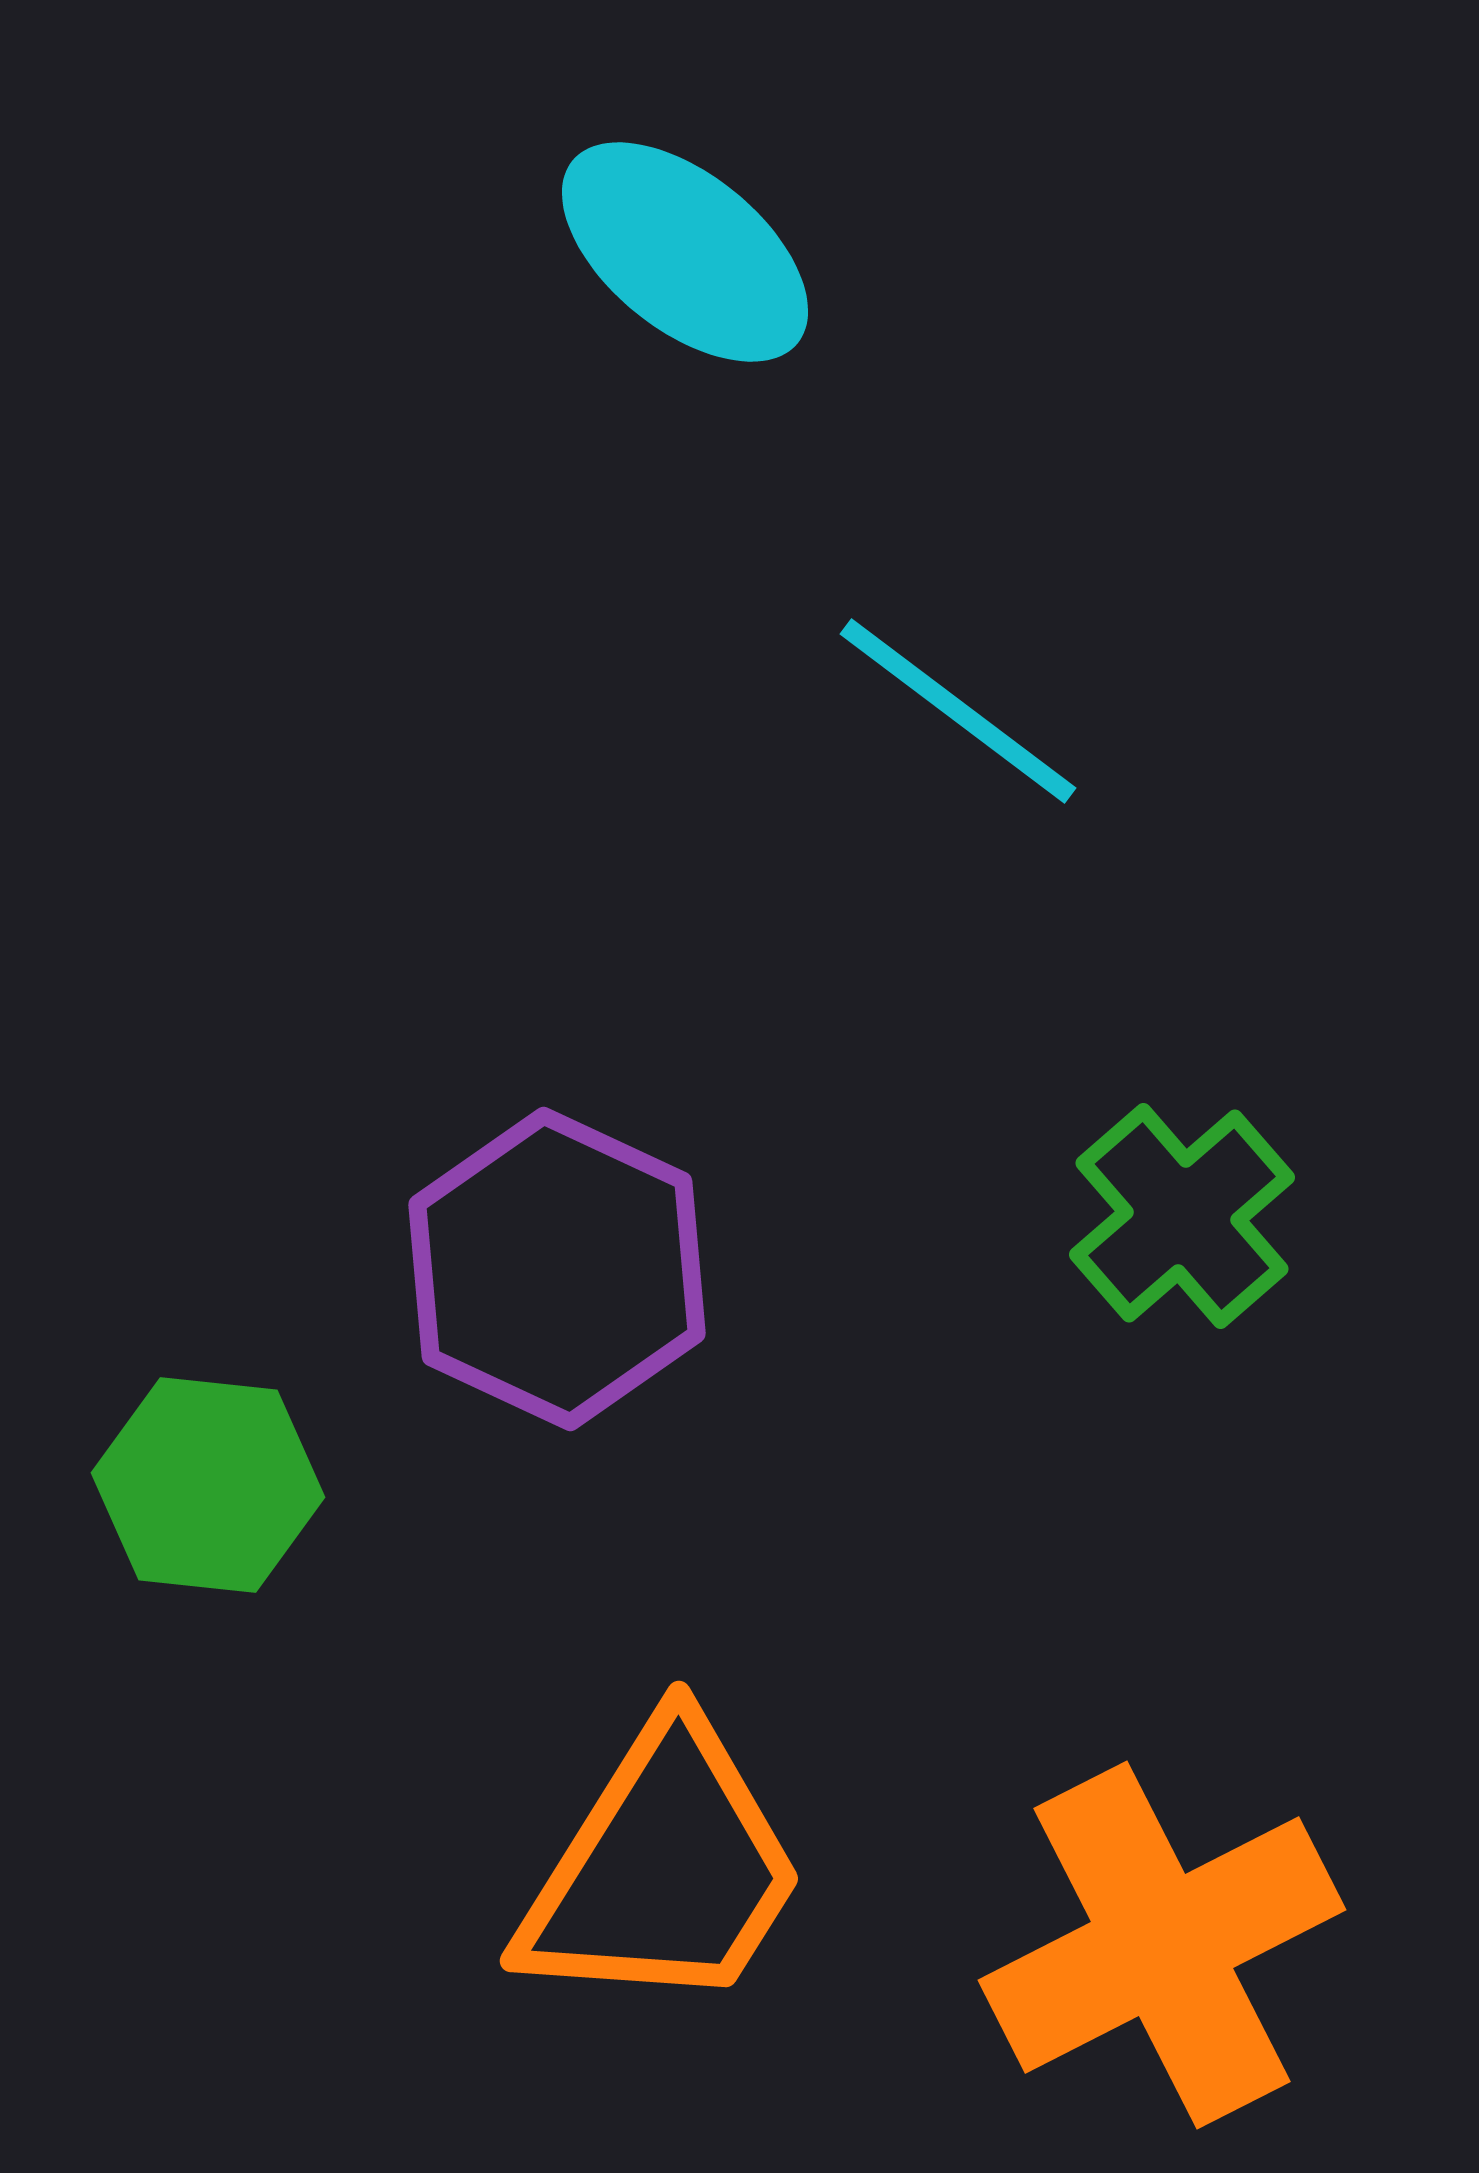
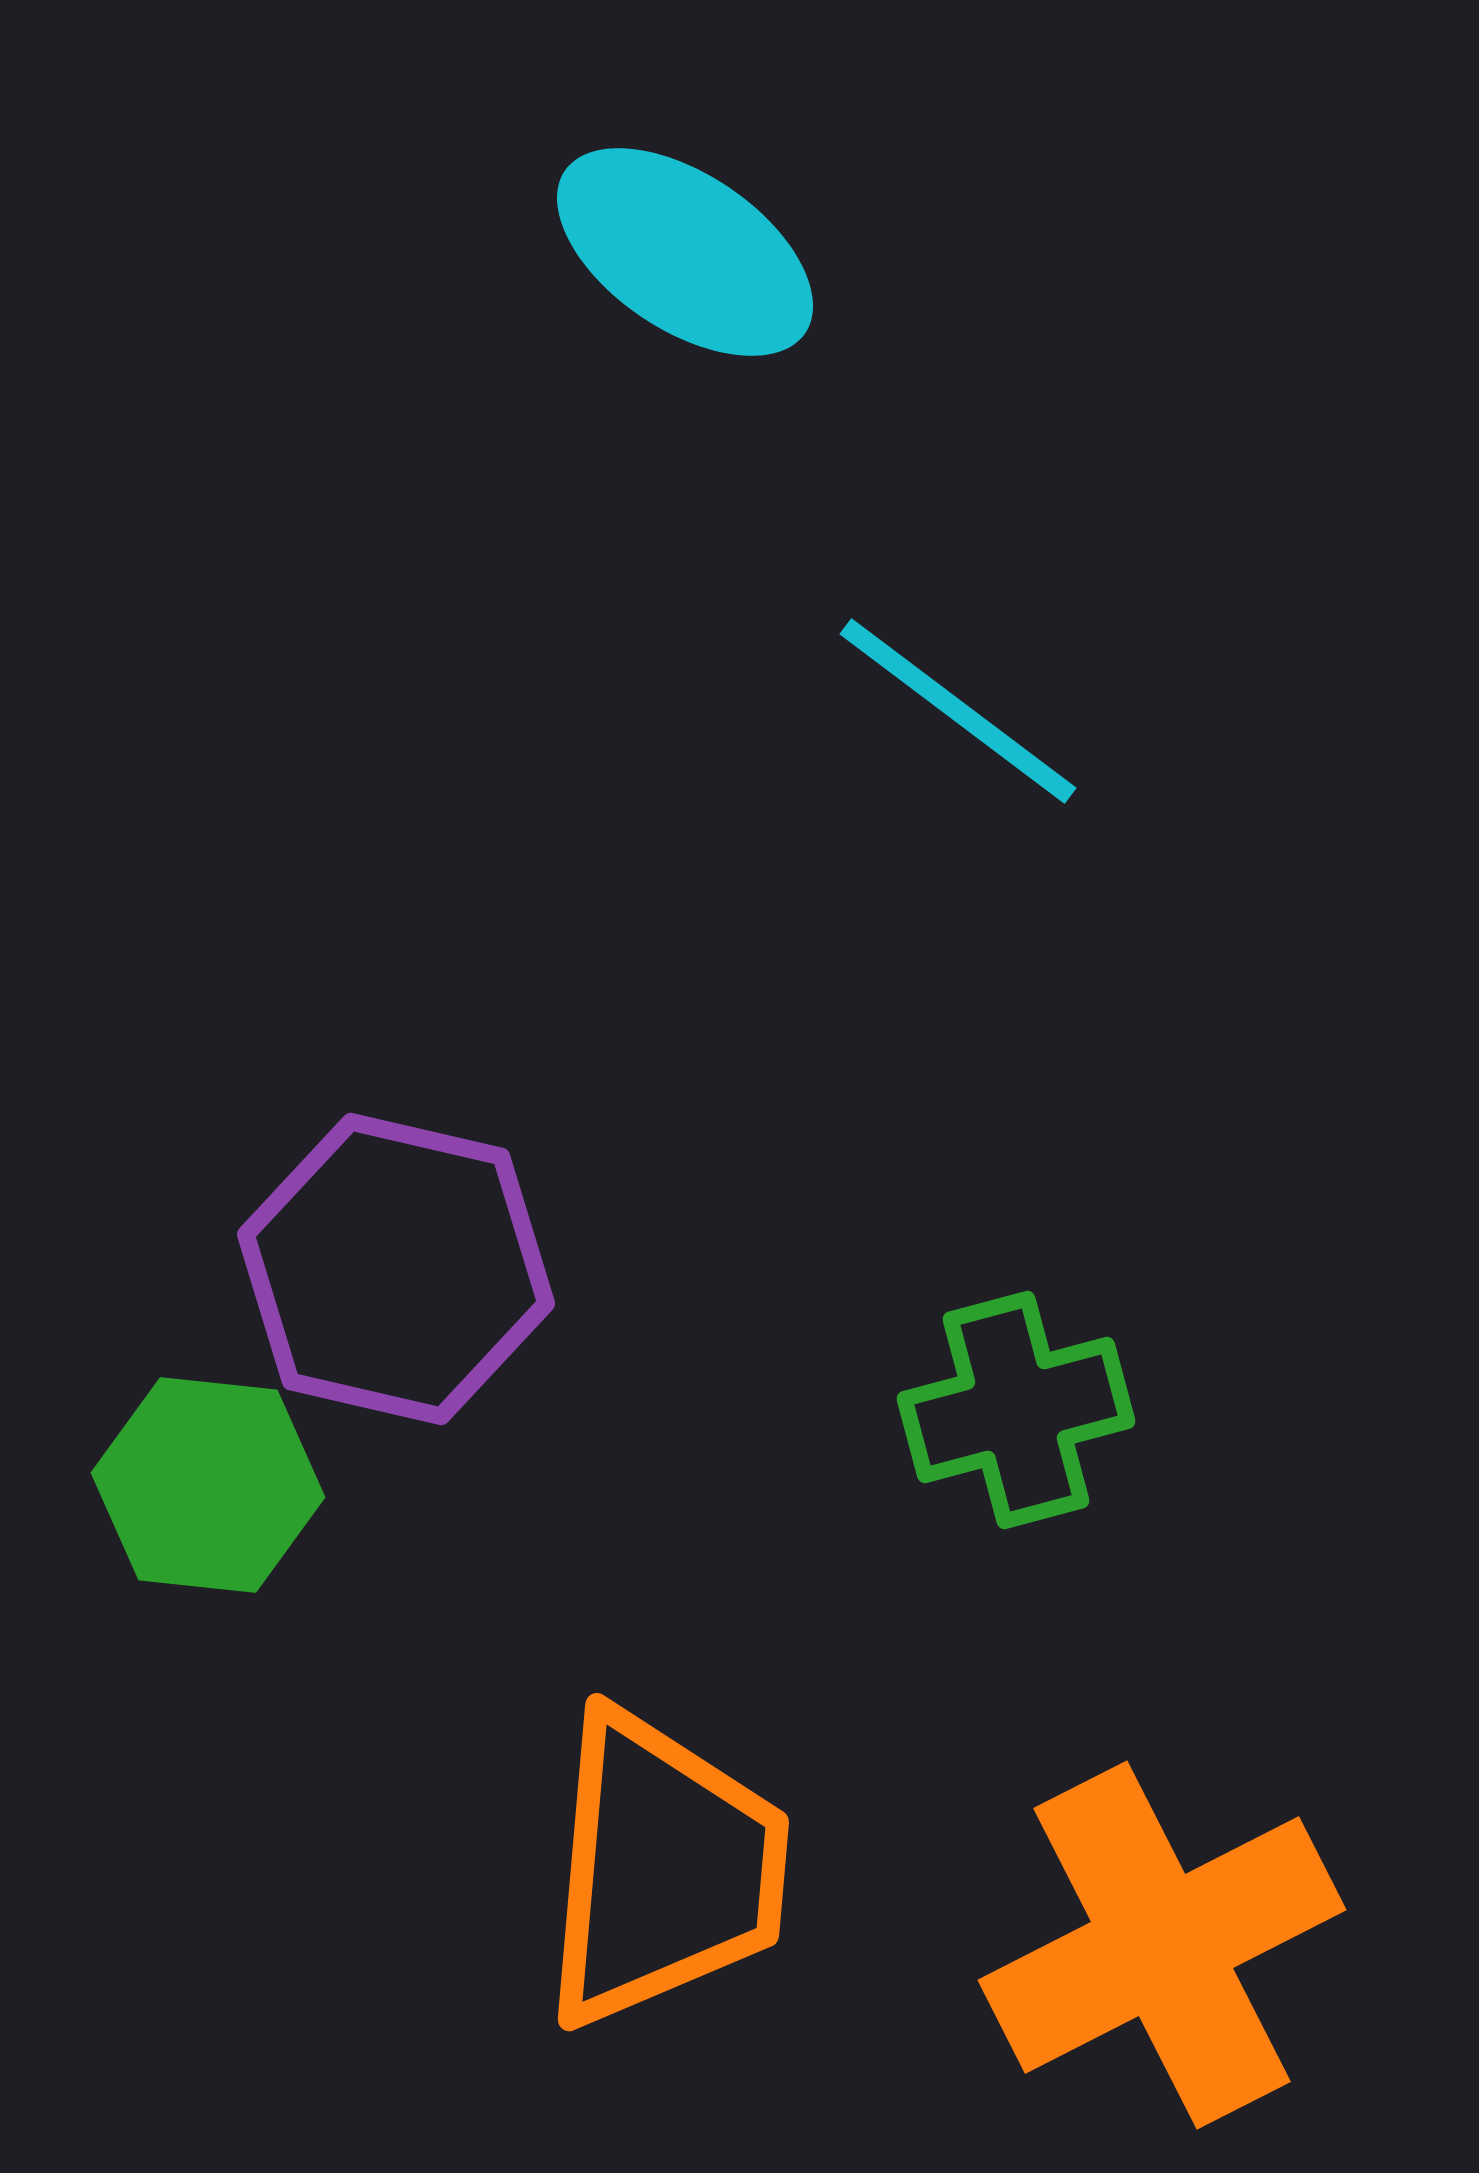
cyan ellipse: rotated 5 degrees counterclockwise
green cross: moved 166 px left, 194 px down; rotated 26 degrees clockwise
purple hexagon: moved 161 px left; rotated 12 degrees counterclockwise
orange trapezoid: rotated 27 degrees counterclockwise
